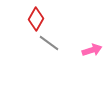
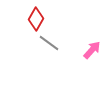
pink arrow: rotated 30 degrees counterclockwise
